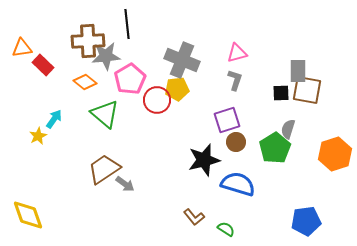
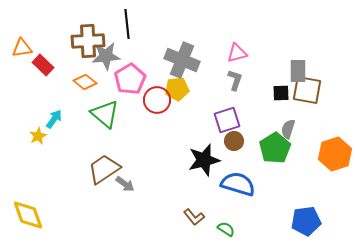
brown circle: moved 2 px left, 1 px up
